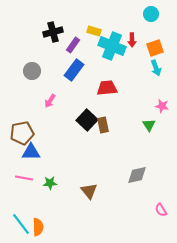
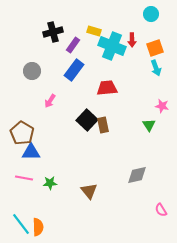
brown pentagon: rotated 30 degrees counterclockwise
